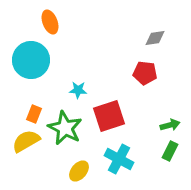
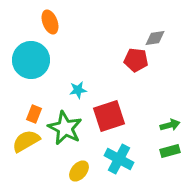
red pentagon: moved 9 px left, 13 px up
cyan star: rotated 12 degrees counterclockwise
green rectangle: rotated 48 degrees clockwise
